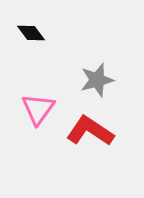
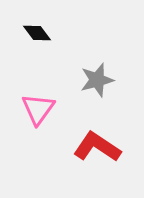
black diamond: moved 6 px right
red L-shape: moved 7 px right, 16 px down
